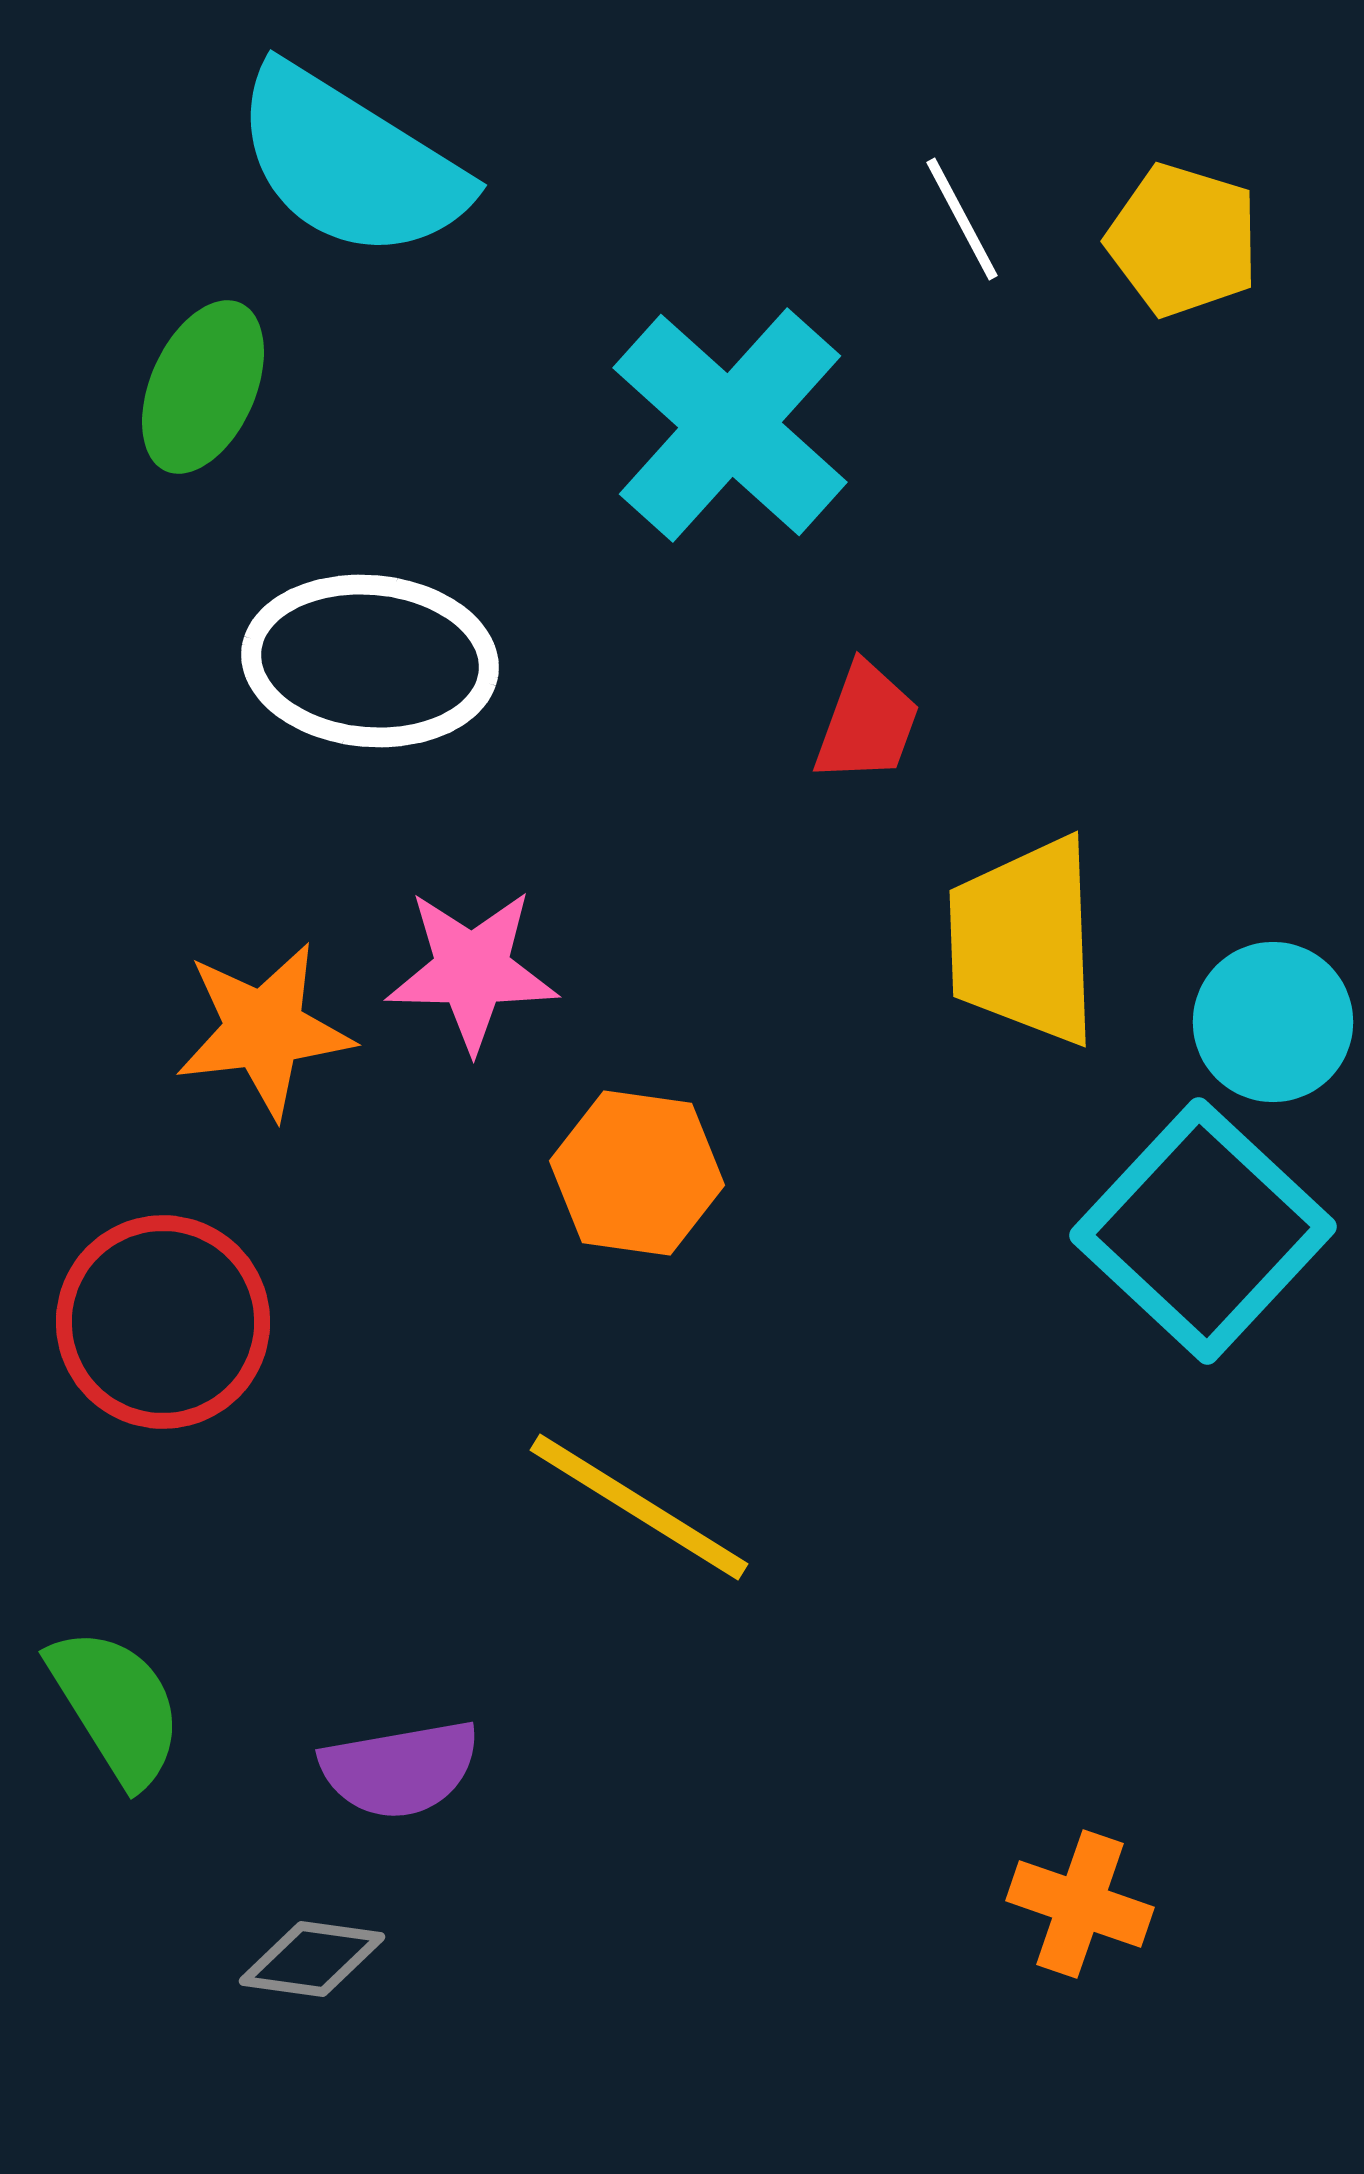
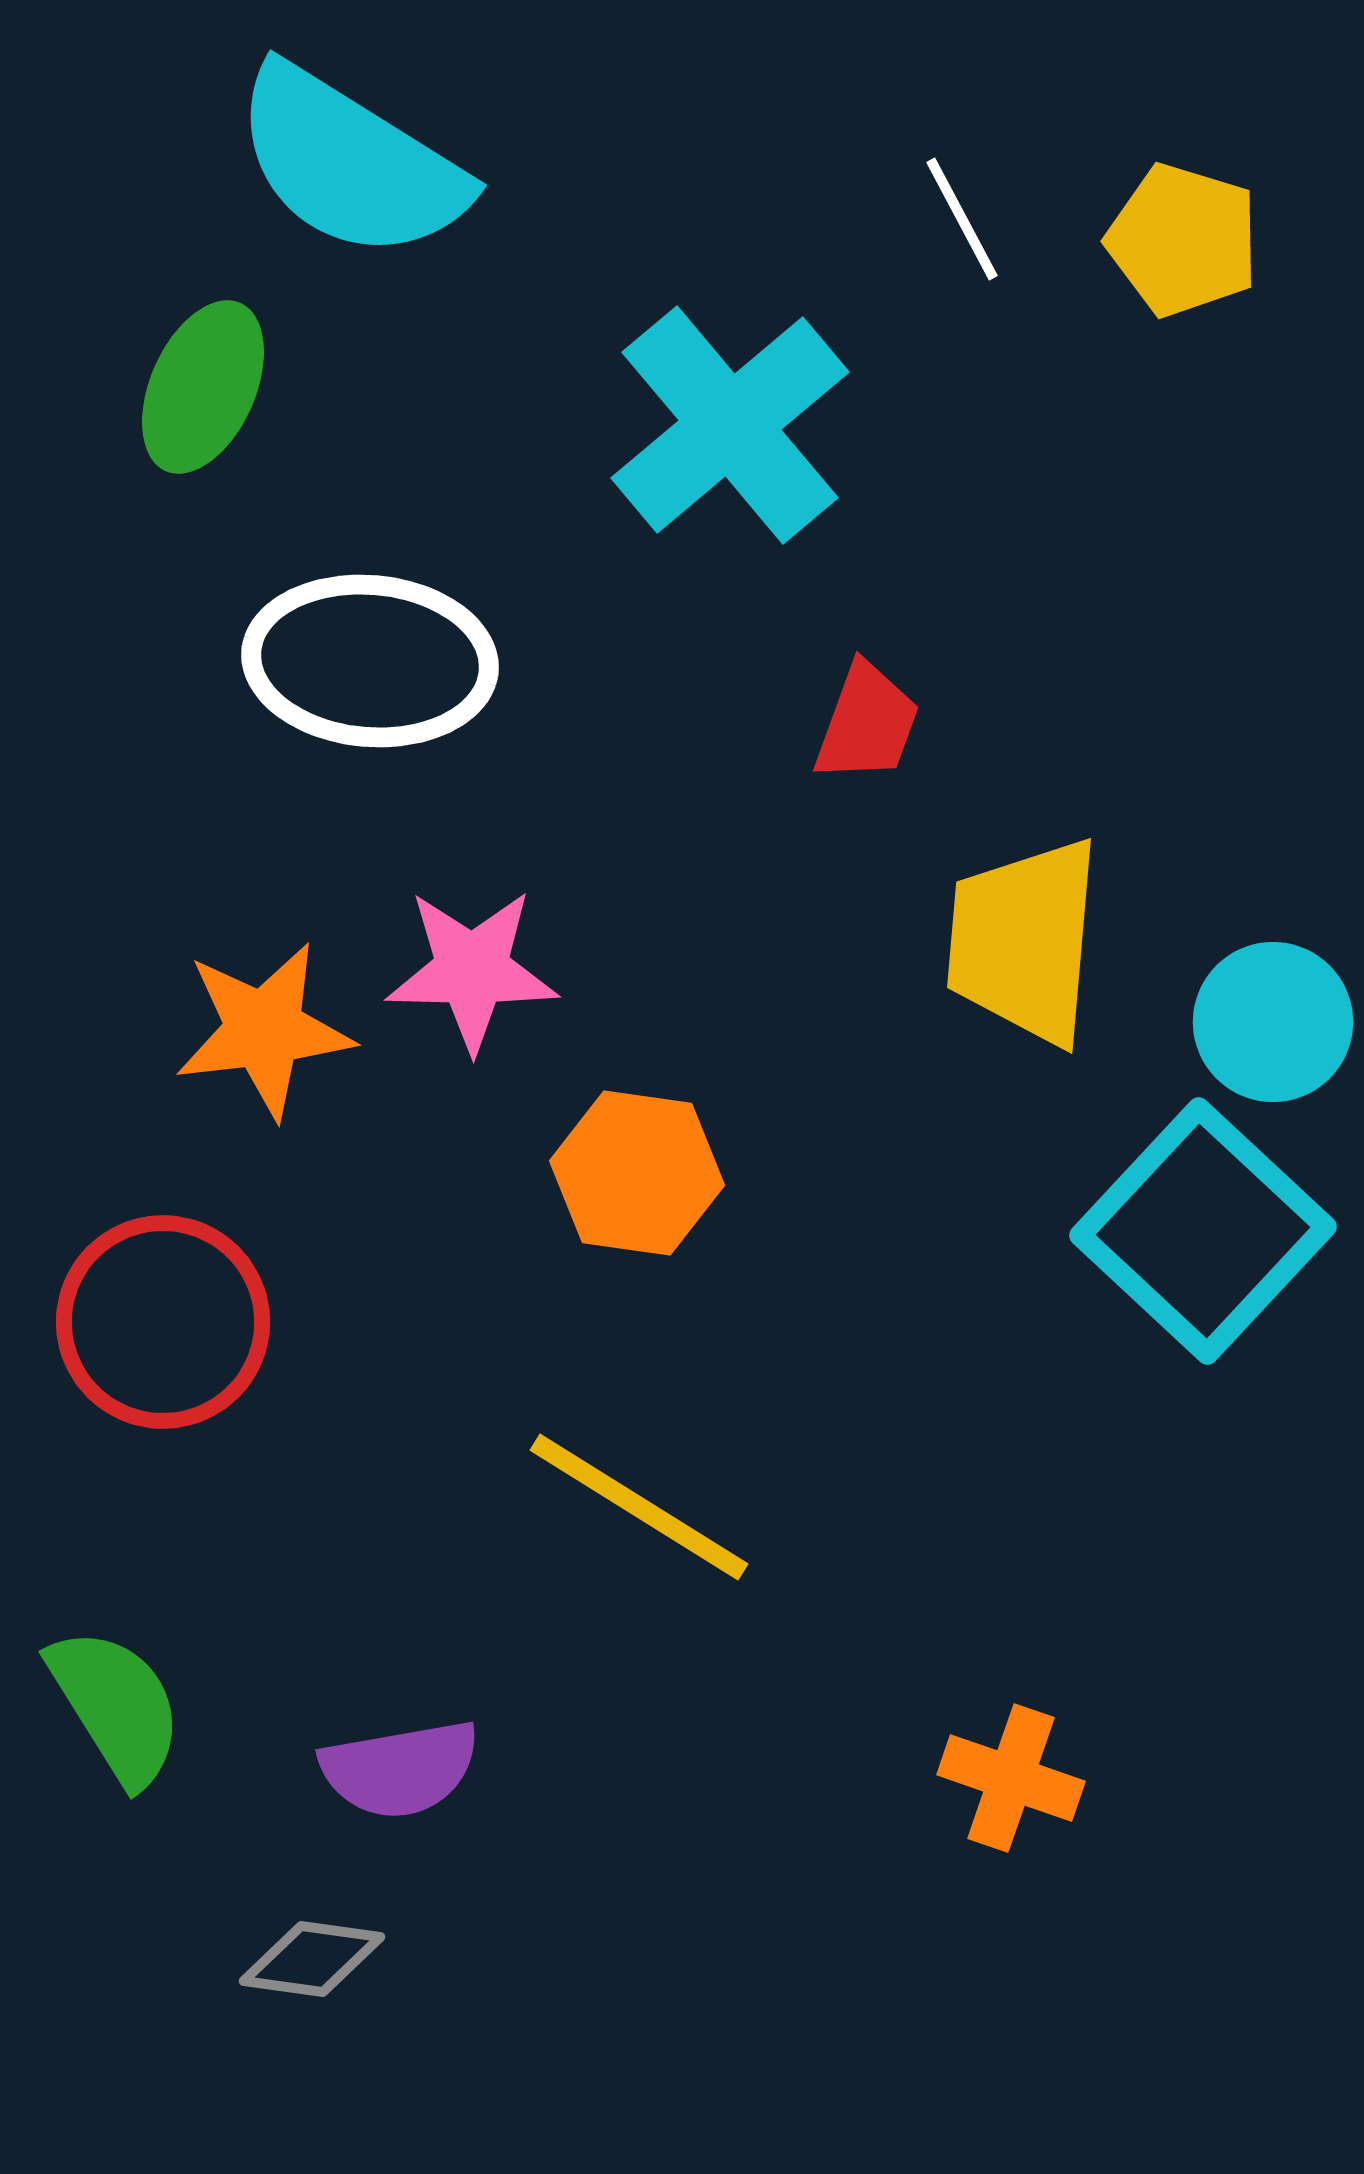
cyan cross: rotated 8 degrees clockwise
yellow trapezoid: rotated 7 degrees clockwise
orange cross: moved 69 px left, 126 px up
